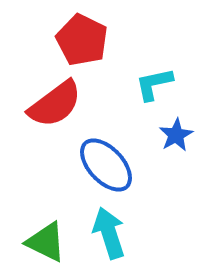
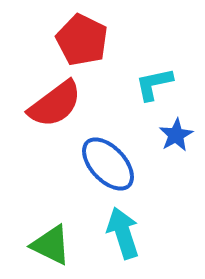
blue ellipse: moved 2 px right, 1 px up
cyan arrow: moved 14 px right
green triangle: moved 5 px right, 3 px down
